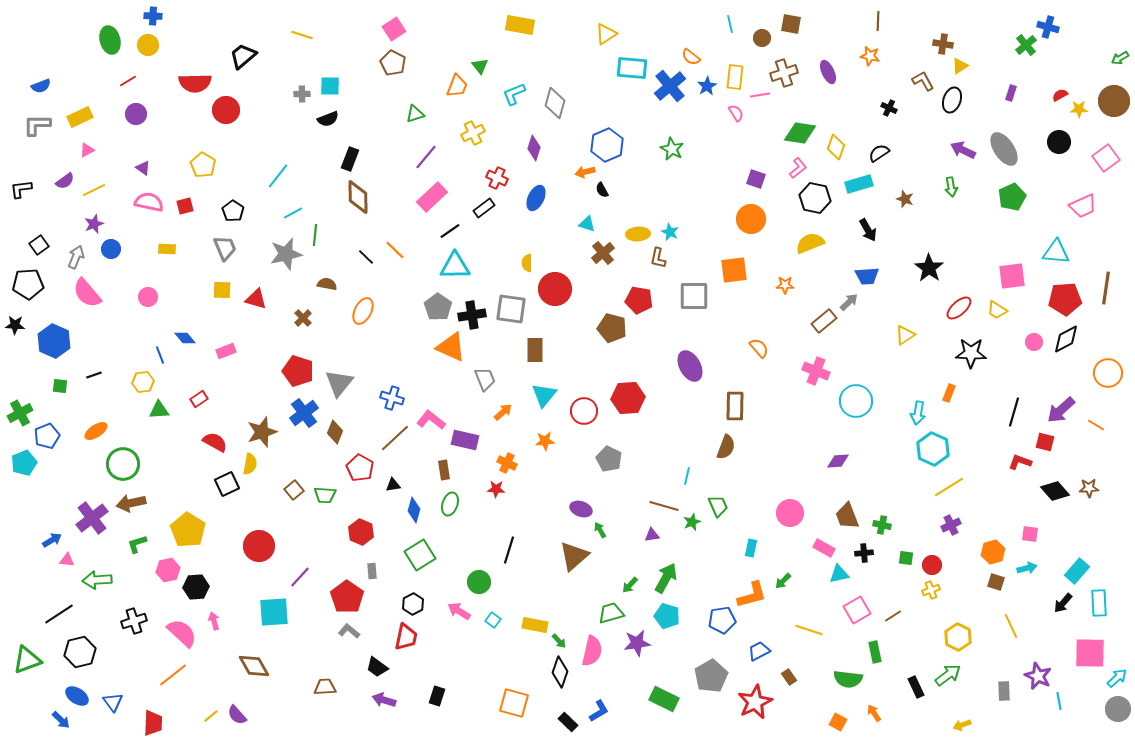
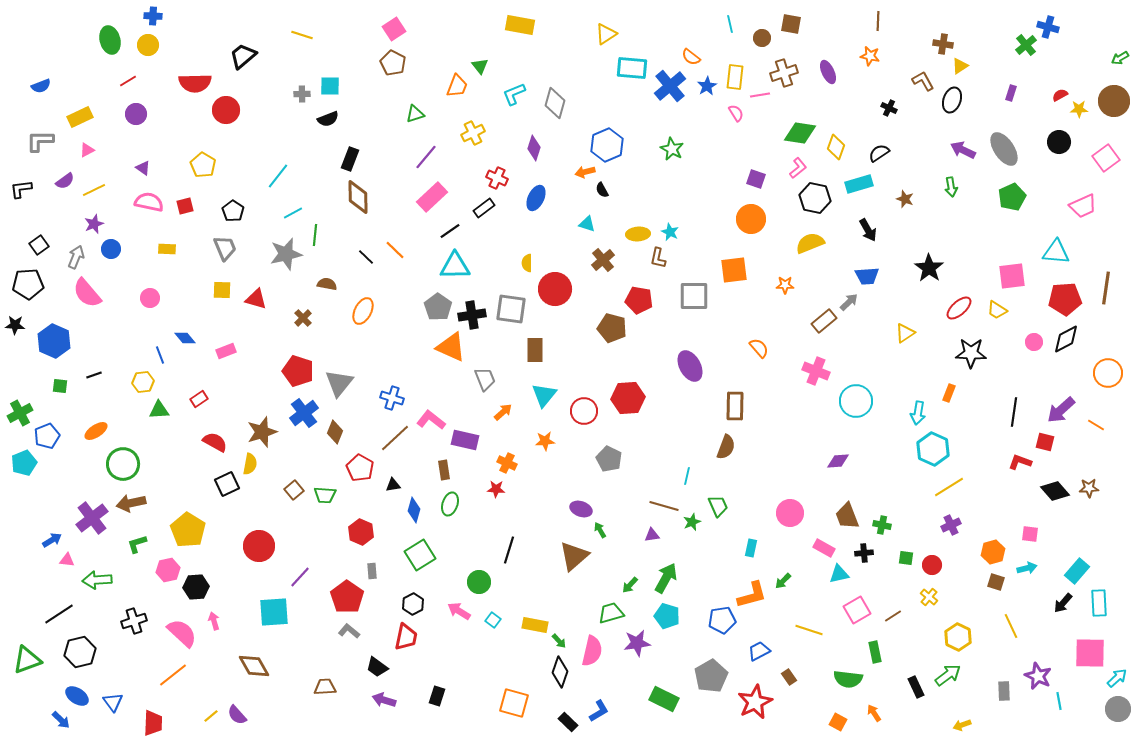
gray L-shape at (37, 125): moved 3 px right, 16 px down
brown cross at (603, 253): moved 7 px down
pink circle at (148, 297): moved 2 px right, 1 px down
yellow triangle at (905, 335): moved 2 px up
black line at (1014, 412): rotated 8 degrees counterclockwise
yellow cross at (931, 590): moved 2 px left, 7 px down; rotated 30 degrees counterclockwise
